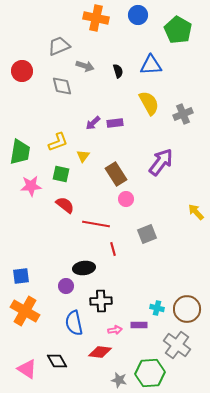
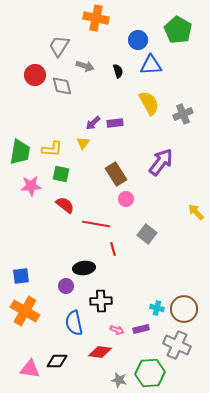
blue circle at (138, 15): moved 25 px down
gray trapezoid at (59, 46): rotated 35 degrees counterclockwise
red circle at (22, 71): moved 13 px right, 4 px down
yellow L-shape at (58, 142): moved 6 px left, 7 px down; rotated 25 degrees clockwise
yellow triangle at (83, 156): moved 13 px up
gray square at (147, 234): rotated 30 degrees counterclockwise
brown circle at (187, 309): moved 3 px left
purple rectangle at (139, 325): moved 2 px right, 4 px down; rotated 14 degrees counterclockwise
pink arrow at (115, 330): moved 2 px right; rotated 32 degrees clockwise
gray cross at (177, 345): rotated 12 degrees counterclockwise
black diamond at (57, 361): rotated 60 degrees counterclockwise
pink triangle at (27, 369): moved 3 px right; rotated 25 degrees counterclockwise
